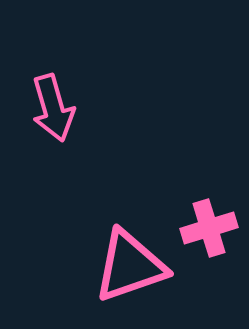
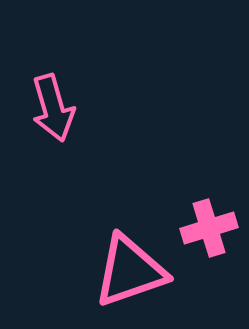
pink triangle: moved 5 px down
